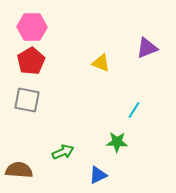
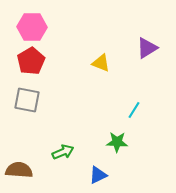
purple triangle: rotated 10 degrees counterclockwise
